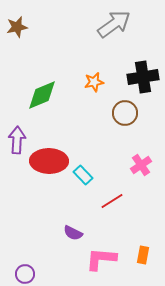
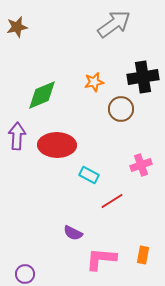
brown circle: moved 4 px left, 4 px up
purple arrow: moved 4 px up
red ellipse: moved 8 px right, 16 px up
pink cross: rotated 15 degrees clockwise
cyan rectangle: moved 6 px right; rotated 18 degrees counterclockwise
